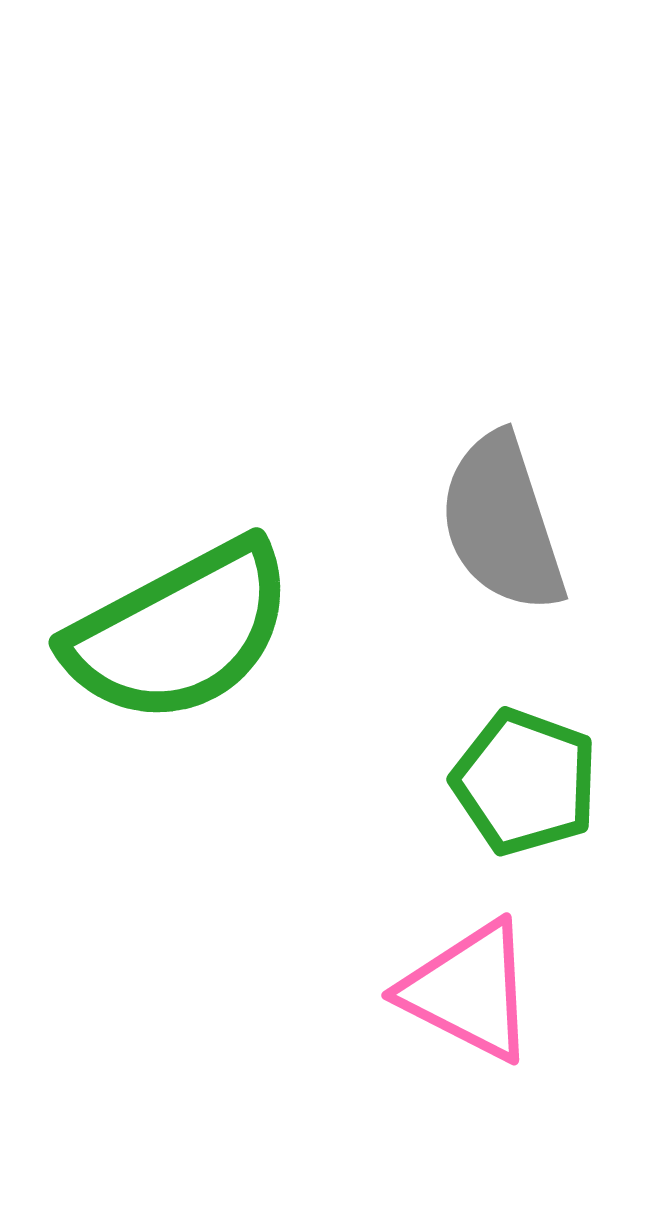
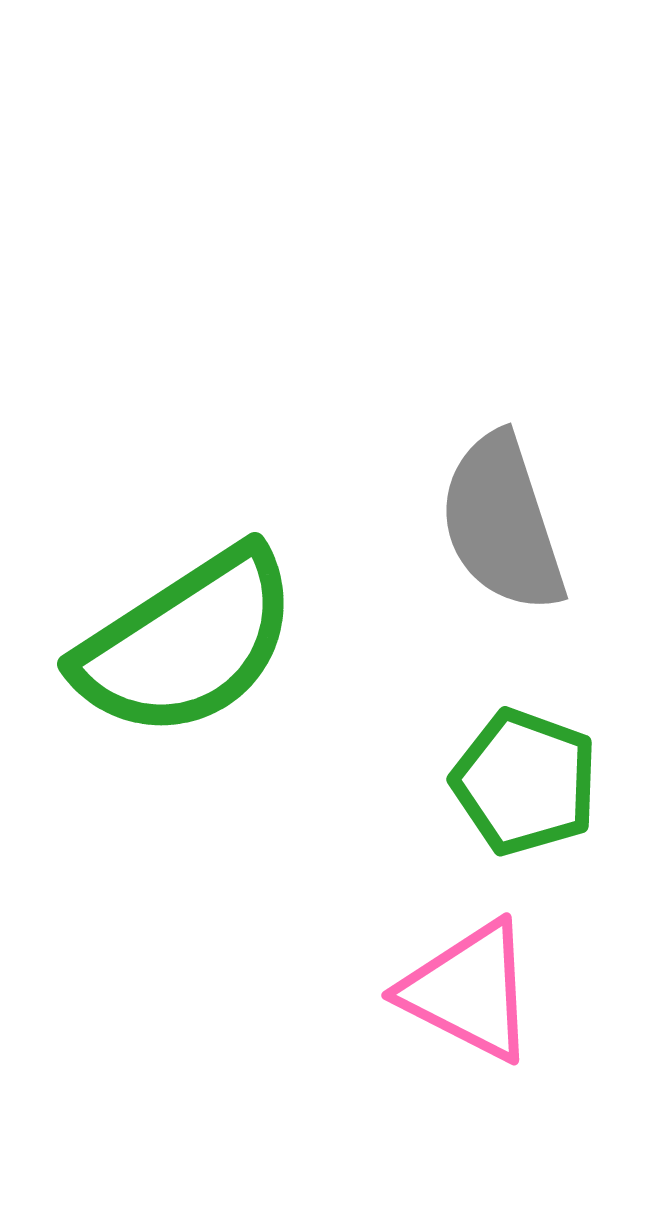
green semicircle: moved 7 px right, 11 px down; rotated 5 degrees counterclockwise
